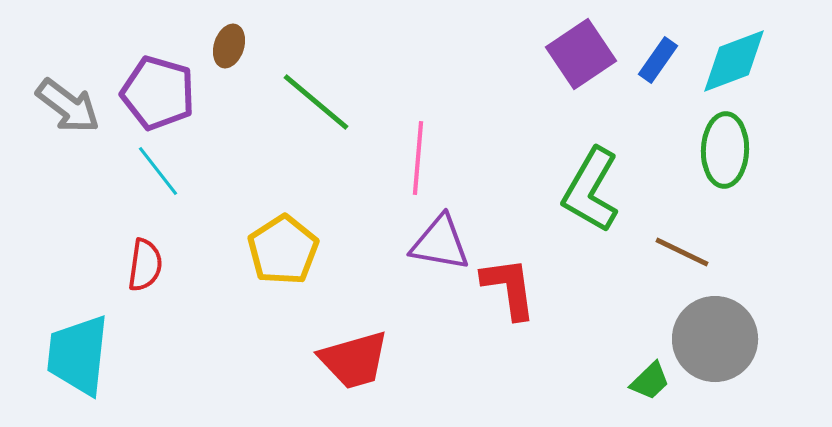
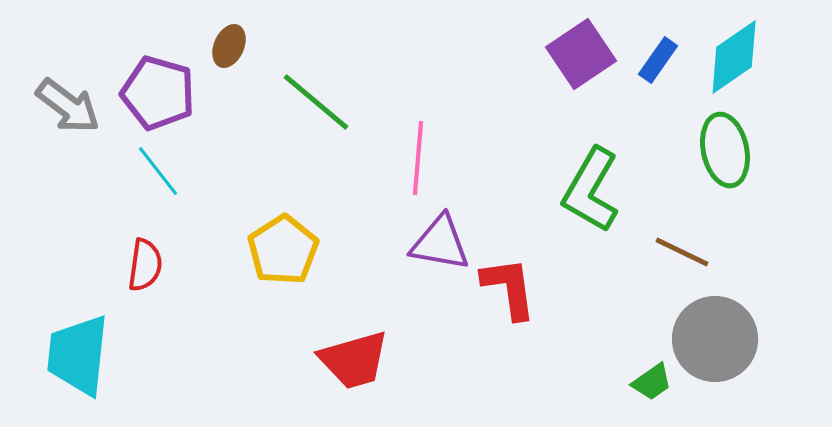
brown ellipse: rotated 6 degrees clockwise
cyan diamond: moved 4 px up; rotated 14 degrees counterclockwise
green ellipse: rotated 14 degrees counterclockwise
green trapezoid: moved 2 px right, 1 px down; rotated 9 degrees clockwise
